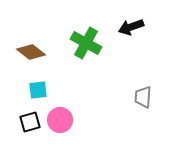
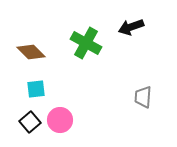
brown diamond: rotated 8 degrees clockwise
cyan square: moved 2 px left, 1 px up
black square: rotated 25 degrees counterclockwise
